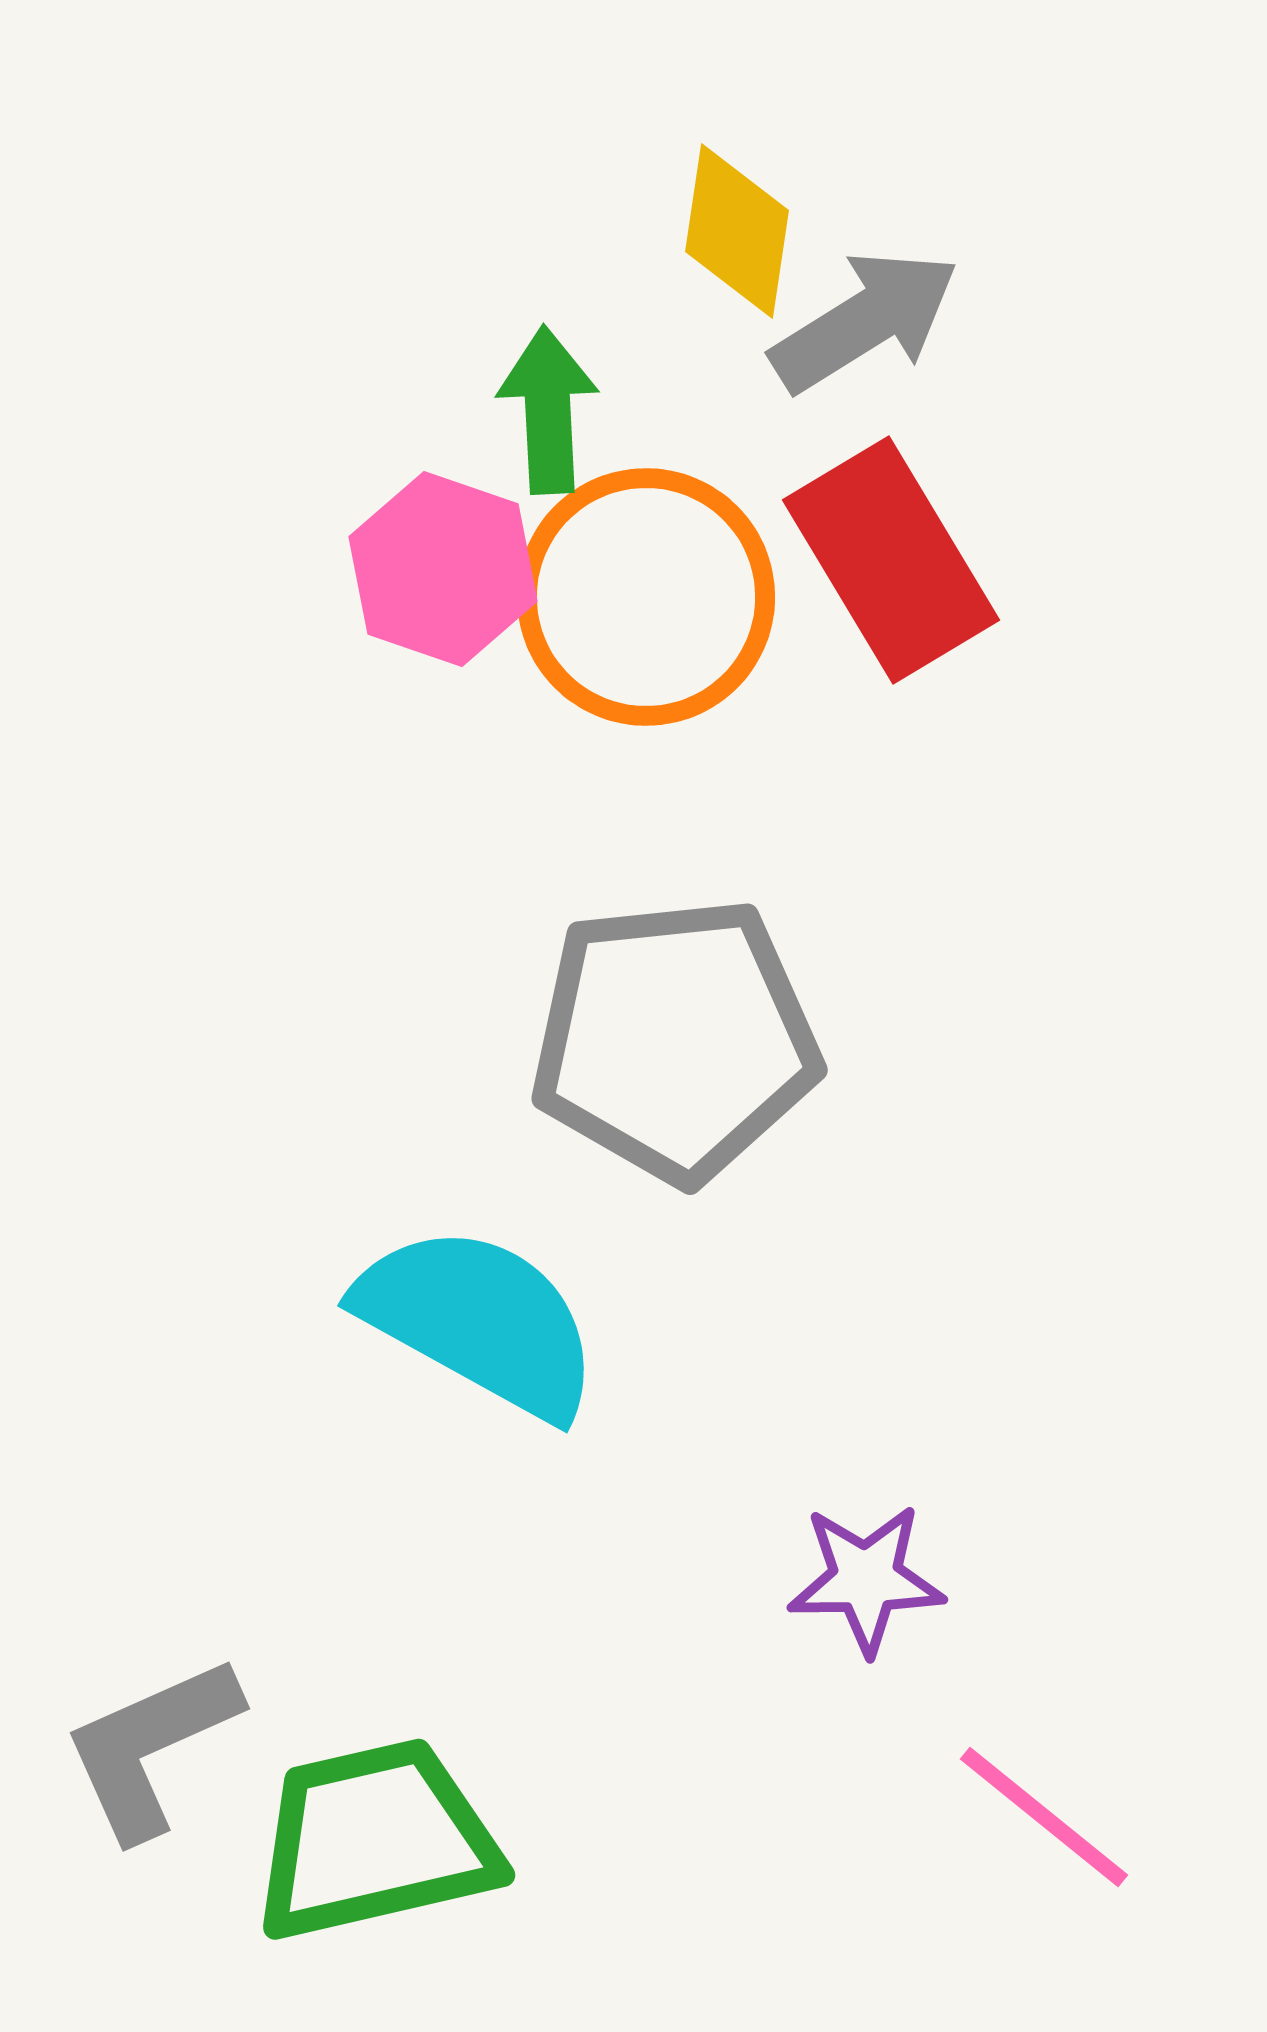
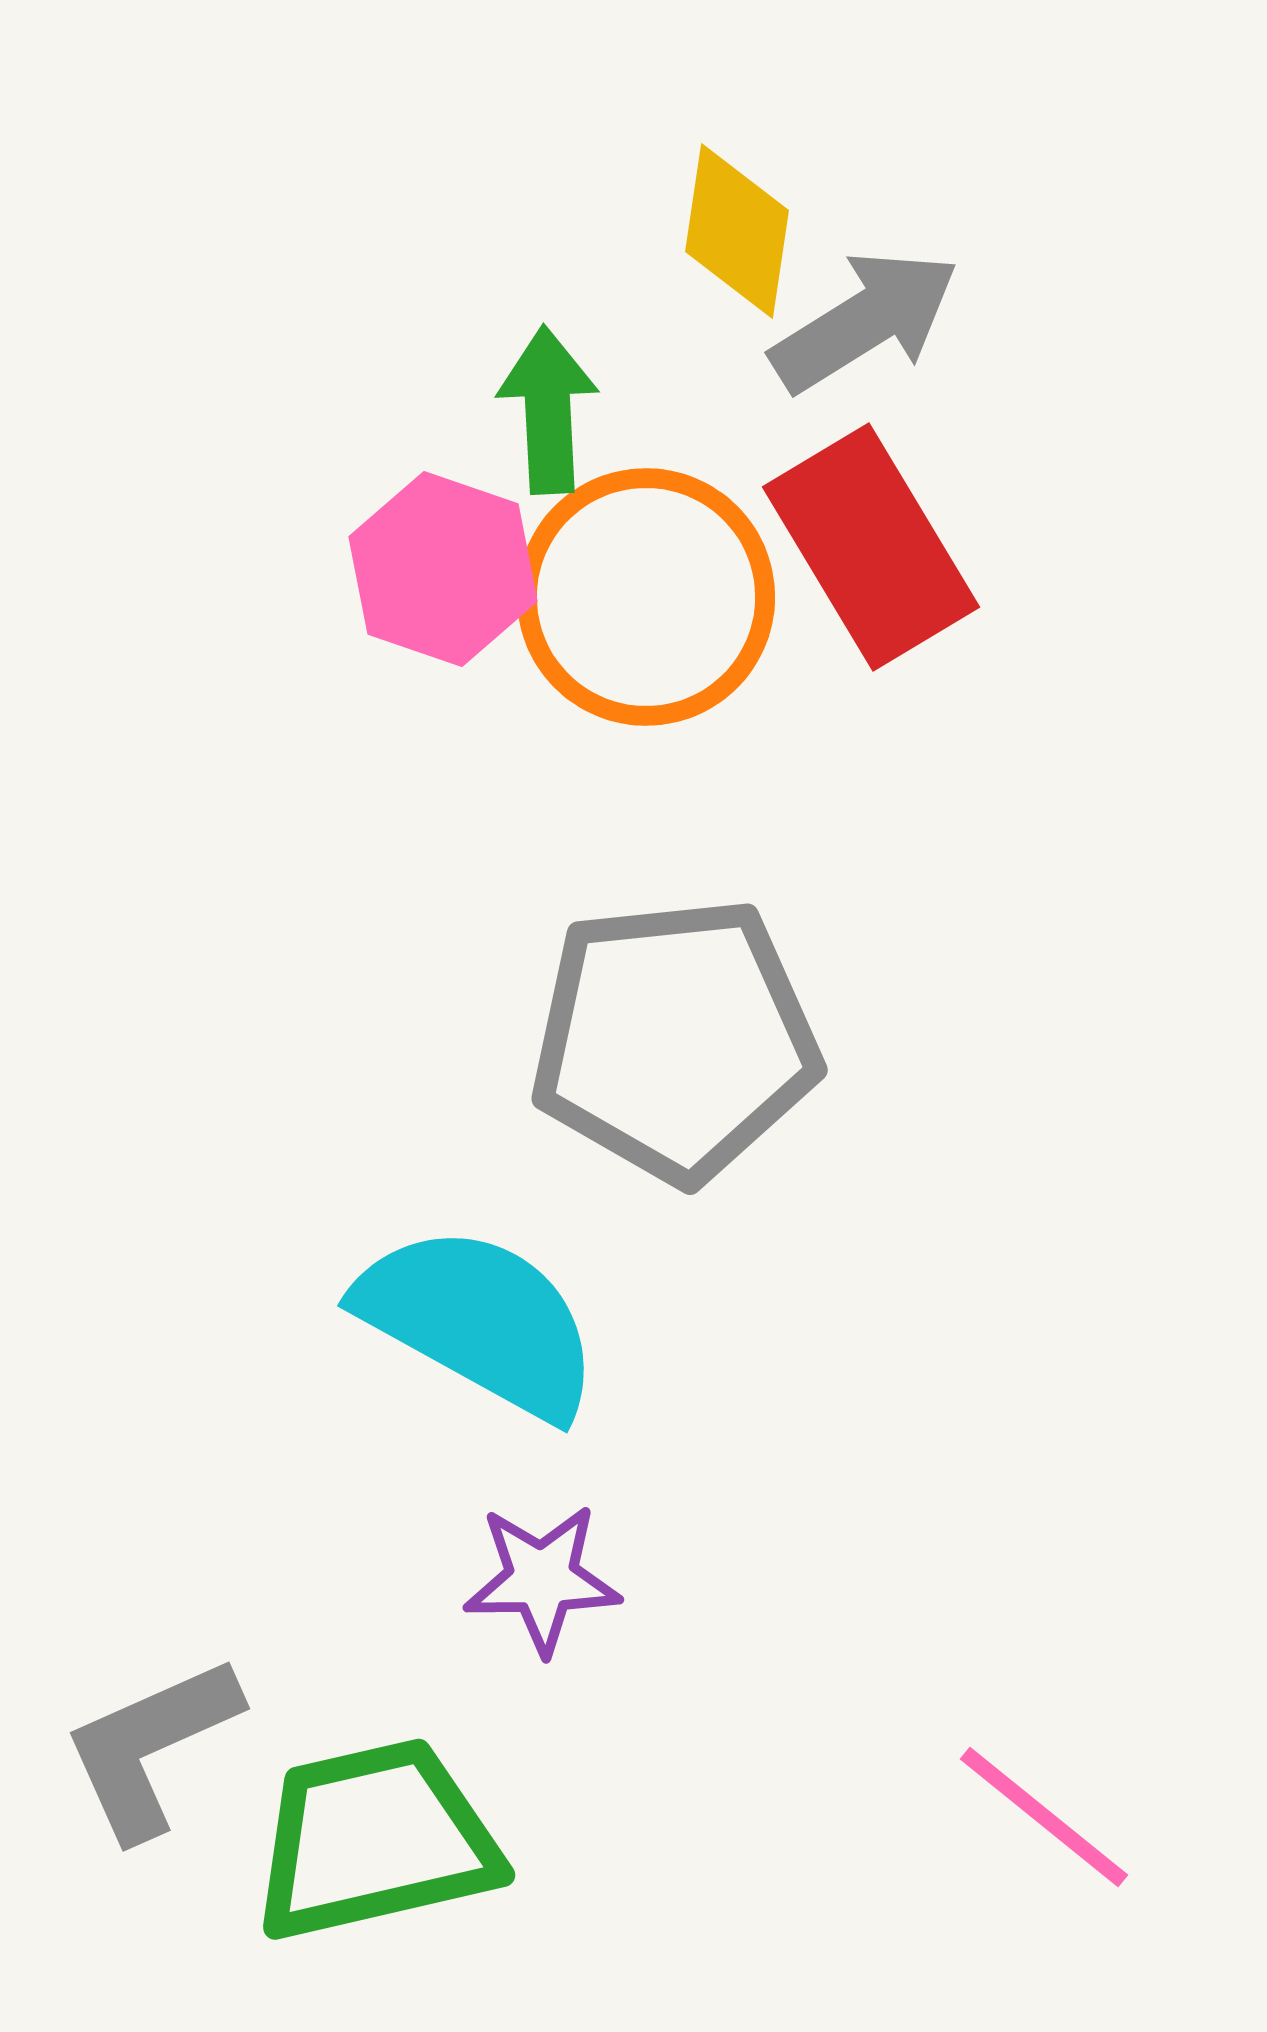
red rectangle: moved 20 px left, 13 px up
purple star: moved 324 px left
